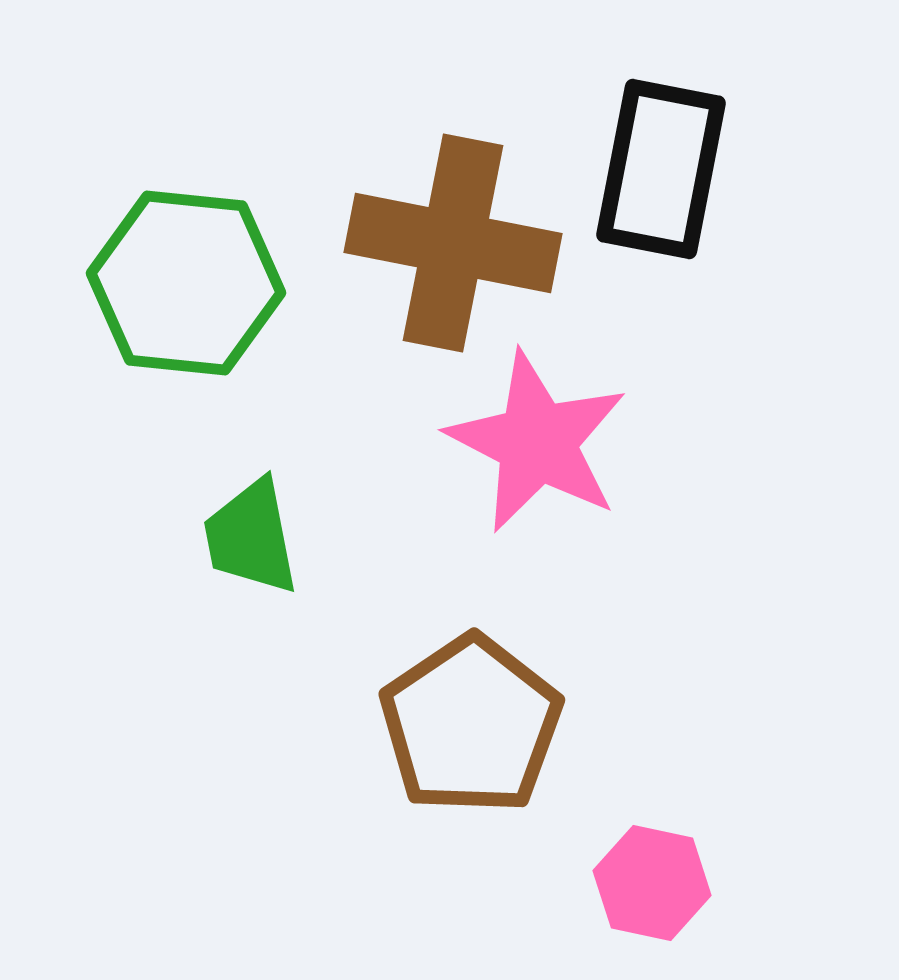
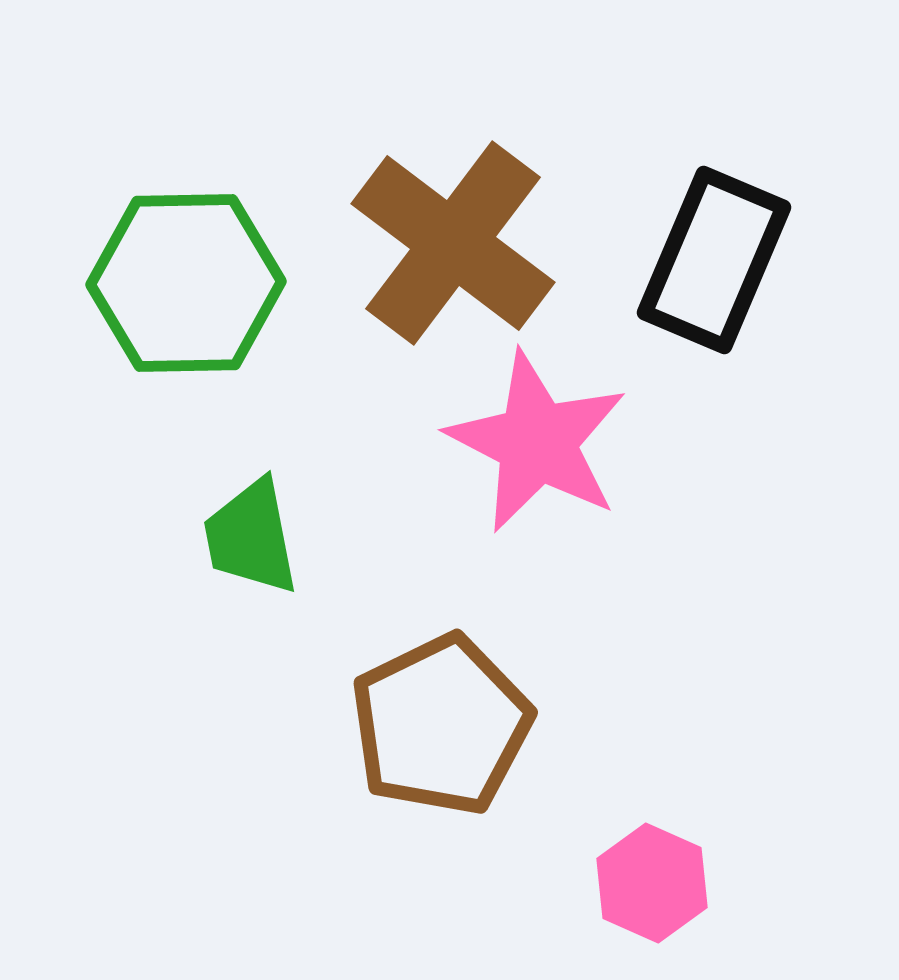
black rectangle: moved 53 px right, 91 px down; rotated 12 degrees clockwise
brown cross: rotated 26 degrees clockwise
green hexagon: rotated 7 degrees counterclockwise
brown pentagon: moved 30 px left; rotated 8 degrees clockwise
pink hexagon: rotated 12 degrees clockwise
